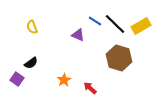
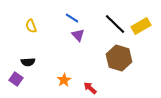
blue line: moved 23 px left, 3 px up
yellow semicircle: moved 1 px left, 1 px up
purple triangle: rotated 24 degrees clockwise
black semicircle: moved 3 px left, 1 px up; rotated 32 degrees clockwise
purple square: moved 1 px left
